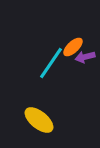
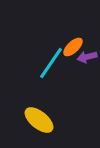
purple arrow: moved 2 px right
